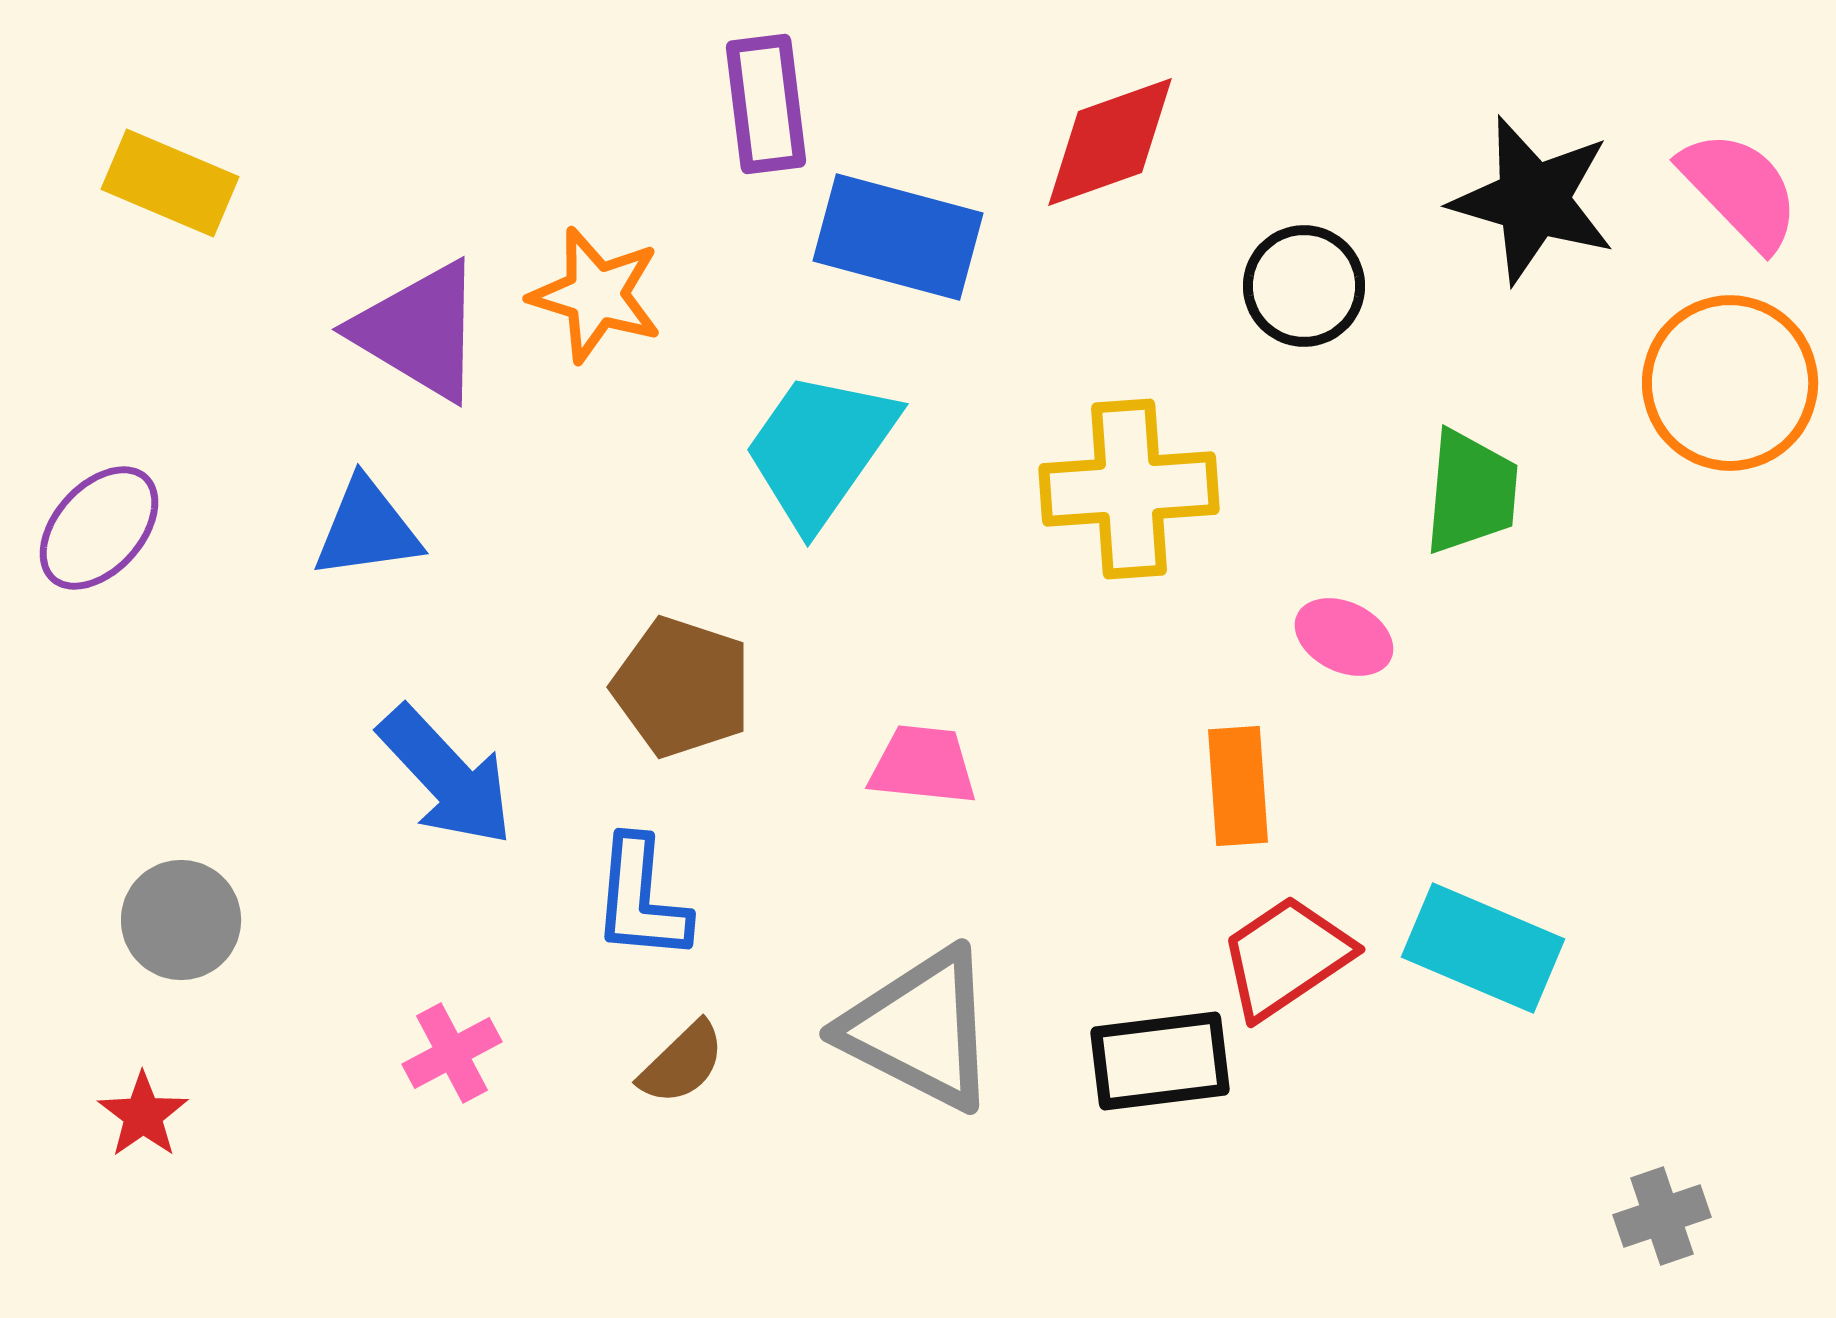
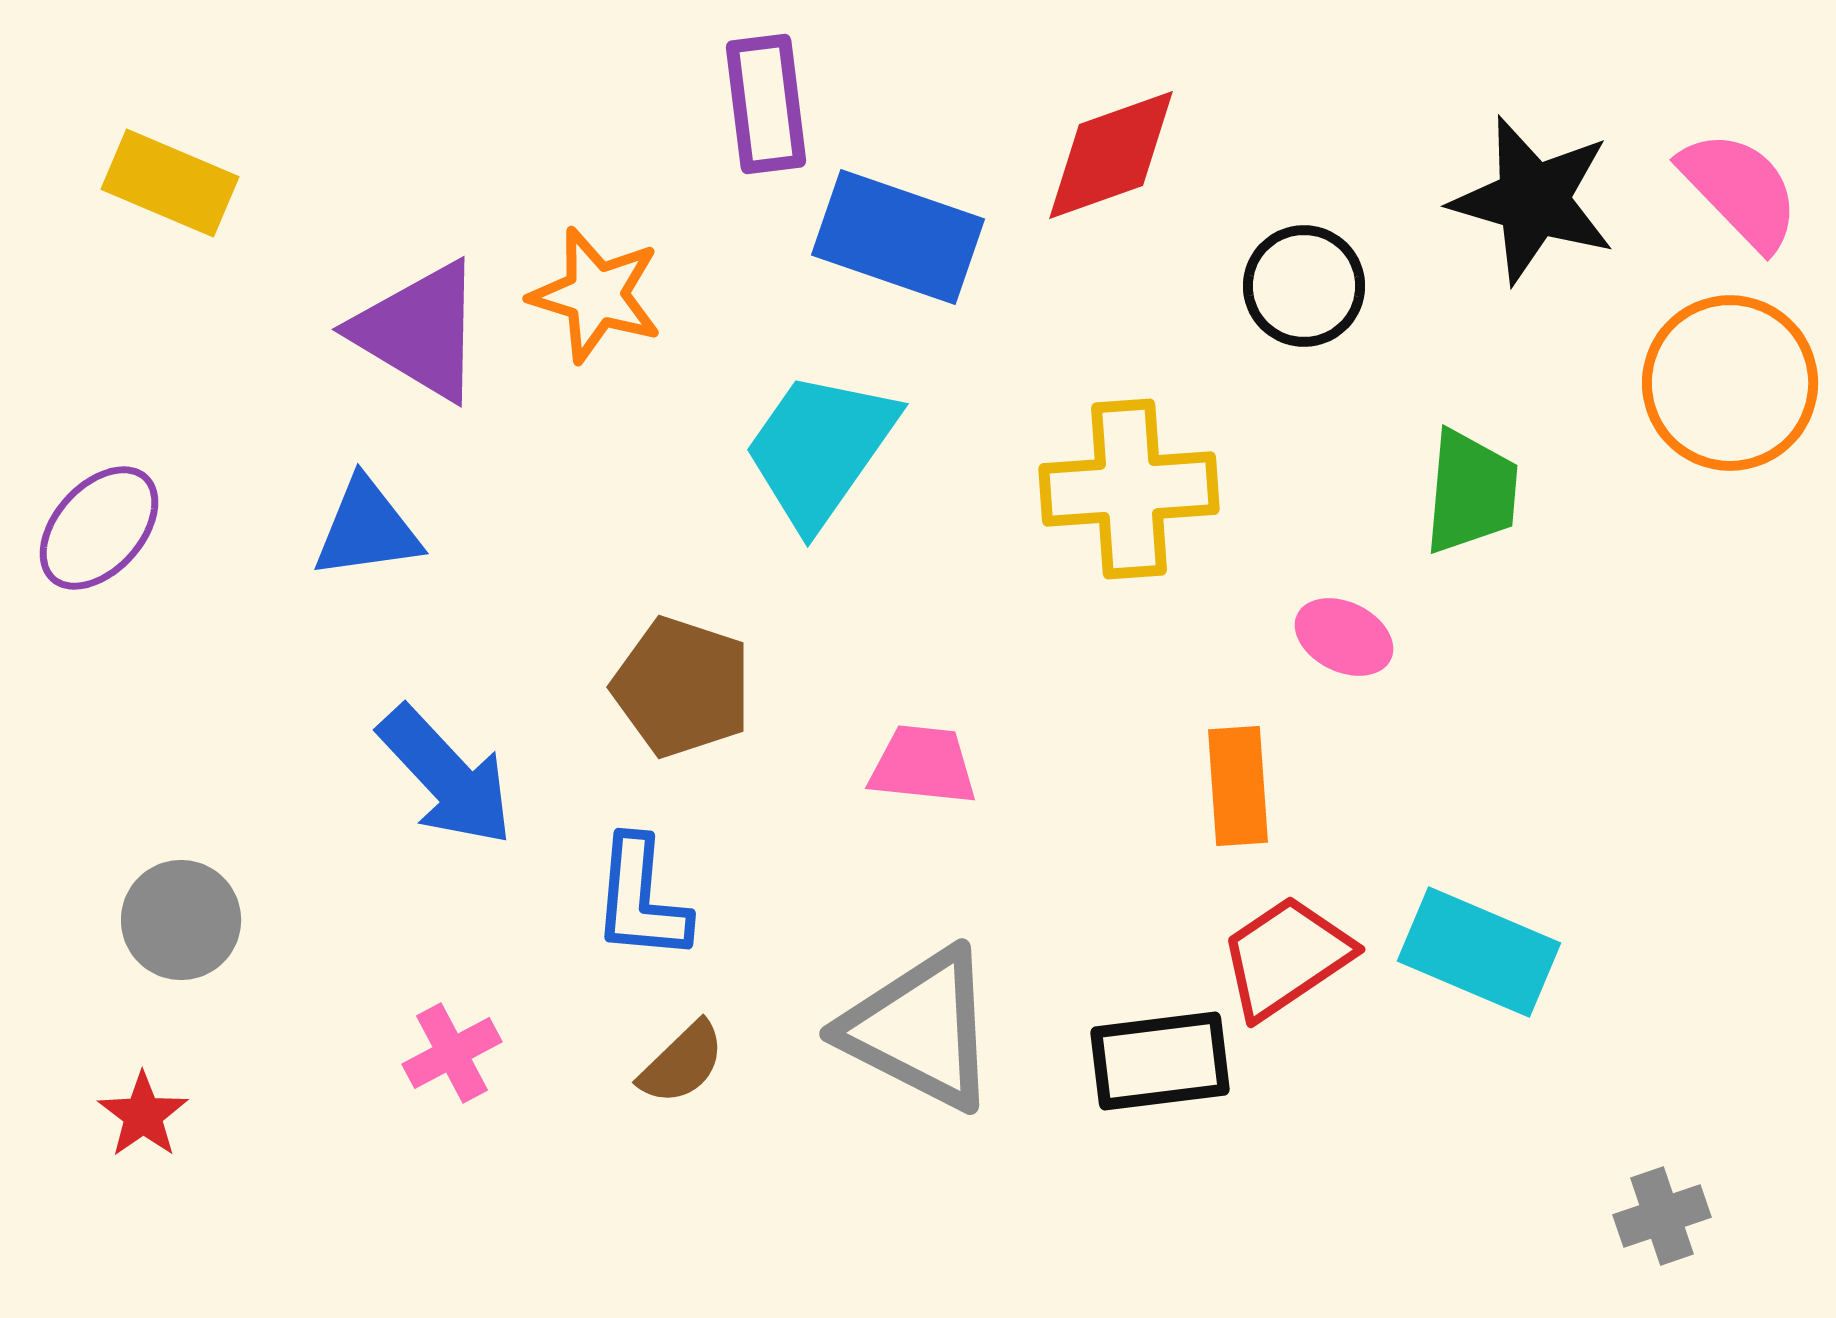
red diamond: moved 1 px right, 13 px down
blue rectangle: rotated 4 degrees clockwise
cyan rectangle: moved 4 px left, 4 px down
